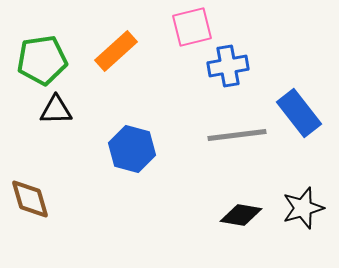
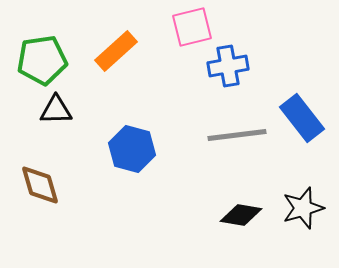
blue rectangle: moved 3 px right, 5 px down
brown diamond: moved 10 px right, 14 px up
